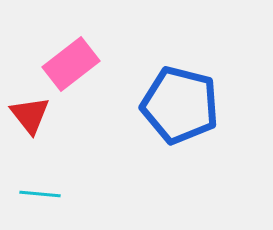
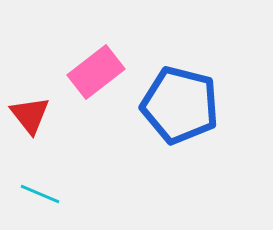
pink rectangle: moved 25 px right, 8 px down
cyan line: rotated 18 degrees clockwise
